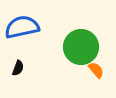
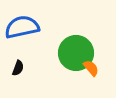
green circle: moved 5 px left, 6 px down
orange semicircle: moved 5 px left, 2 px up
